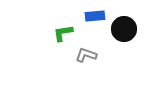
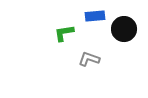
green L-shape: moved 1 px right
gray L-shape: moved 3 px right, 4 px down
